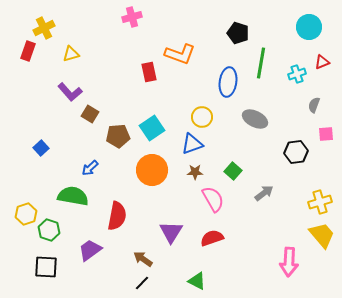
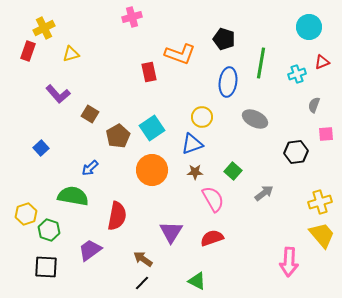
black pentagon at (238, 33): moved 14 px left, 6 px down
purple L-shape at (70, 92): moved 12 px left, 2 px down
brown pentagon at (118, 136): rotated 25 degrees counterclockwise
